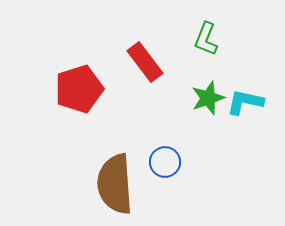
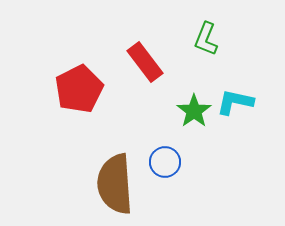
red pentagon: rotated 9 degrees counterclockwise
green star: moved 14 px left, 13 px down; rotated 16 degrees counterclockwise
cyan L-shape: moved 10 px left
